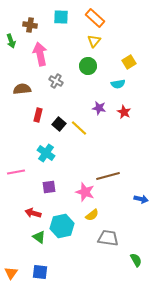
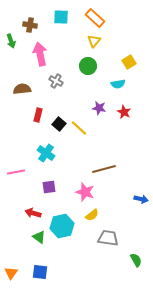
brown line: moved 4 px left, 7 px up
